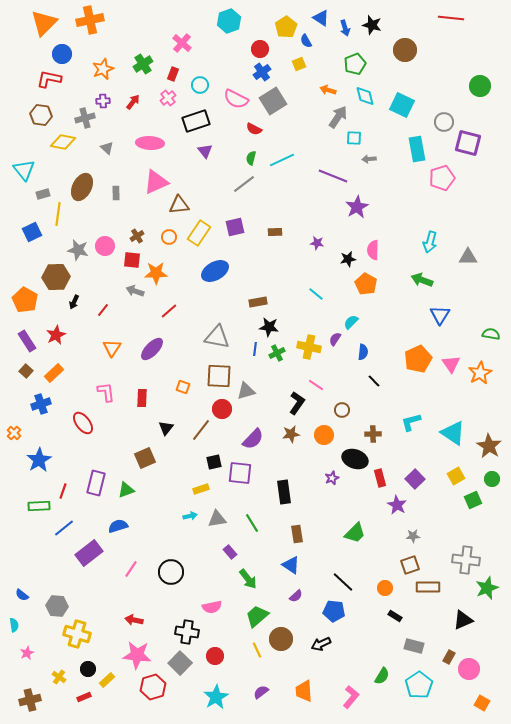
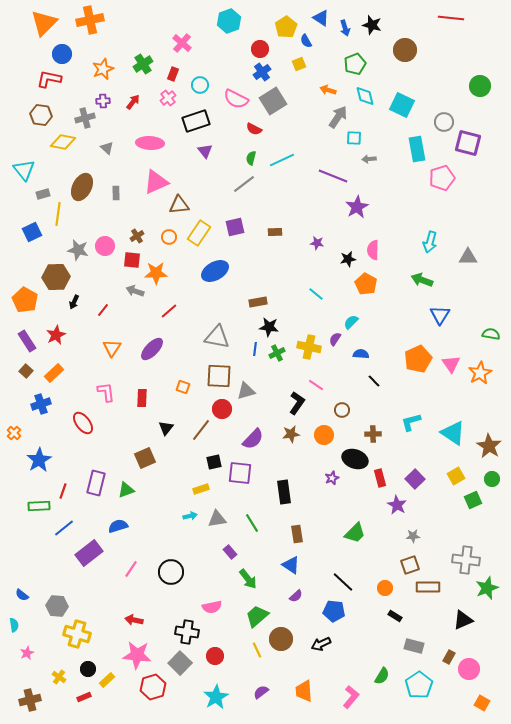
blue semicircle at (363, 352): moved 2 px left, 2 px down; rotated 91 degrees counterclockwise
